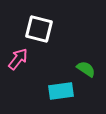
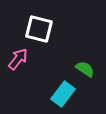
green semicircle: moved 1 px left
cyan rectangle: moved 2 px right, 3 px down; rotated 45 degrees counterclockwise
